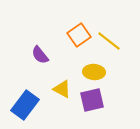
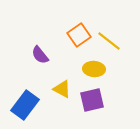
yellow ellipse: moved 3 px up
